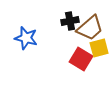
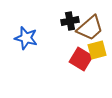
yellow square: moved 2 px left, 2 px down
